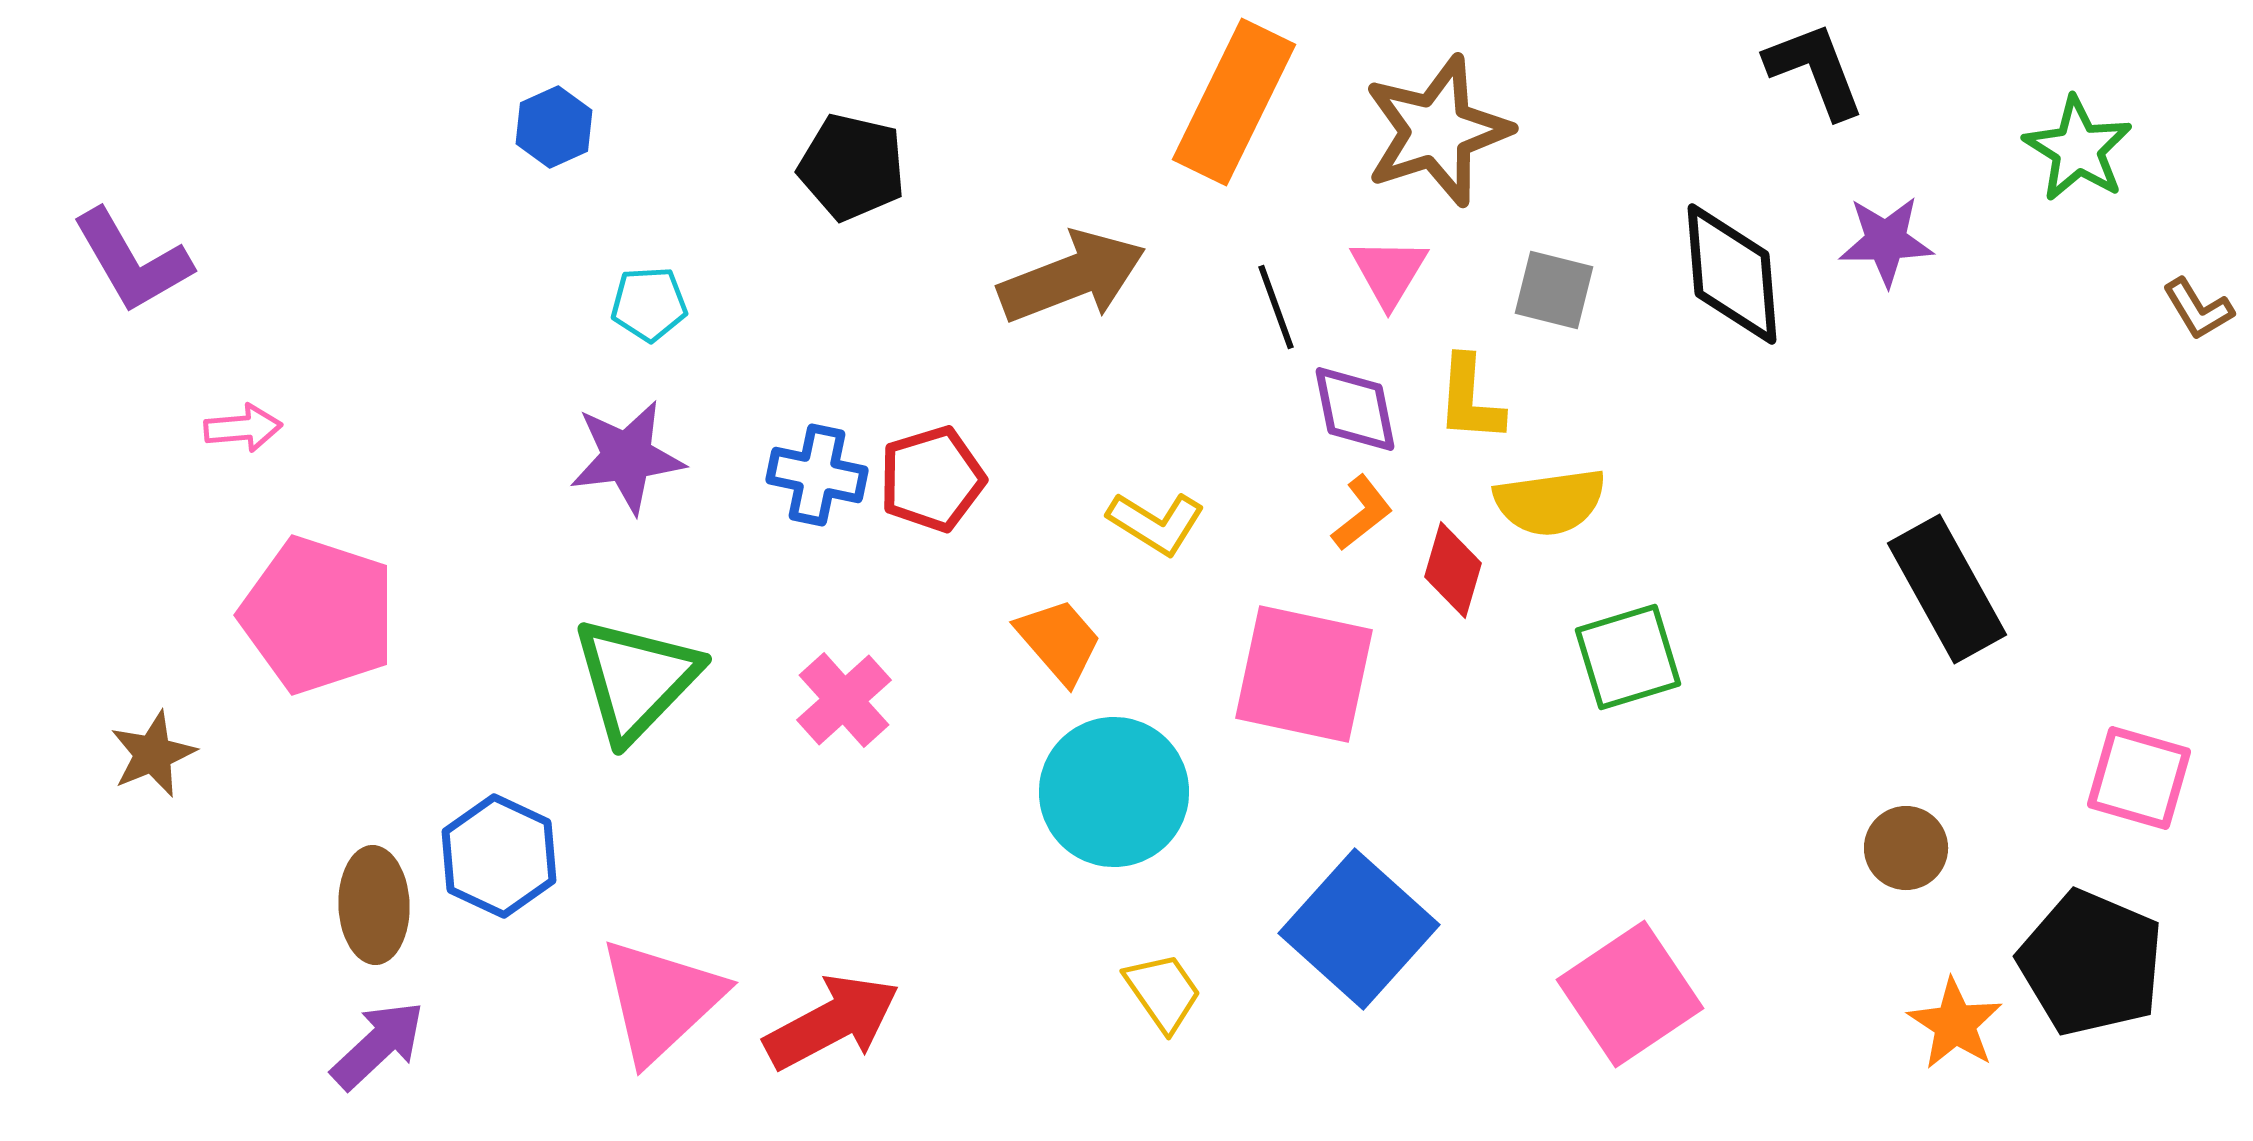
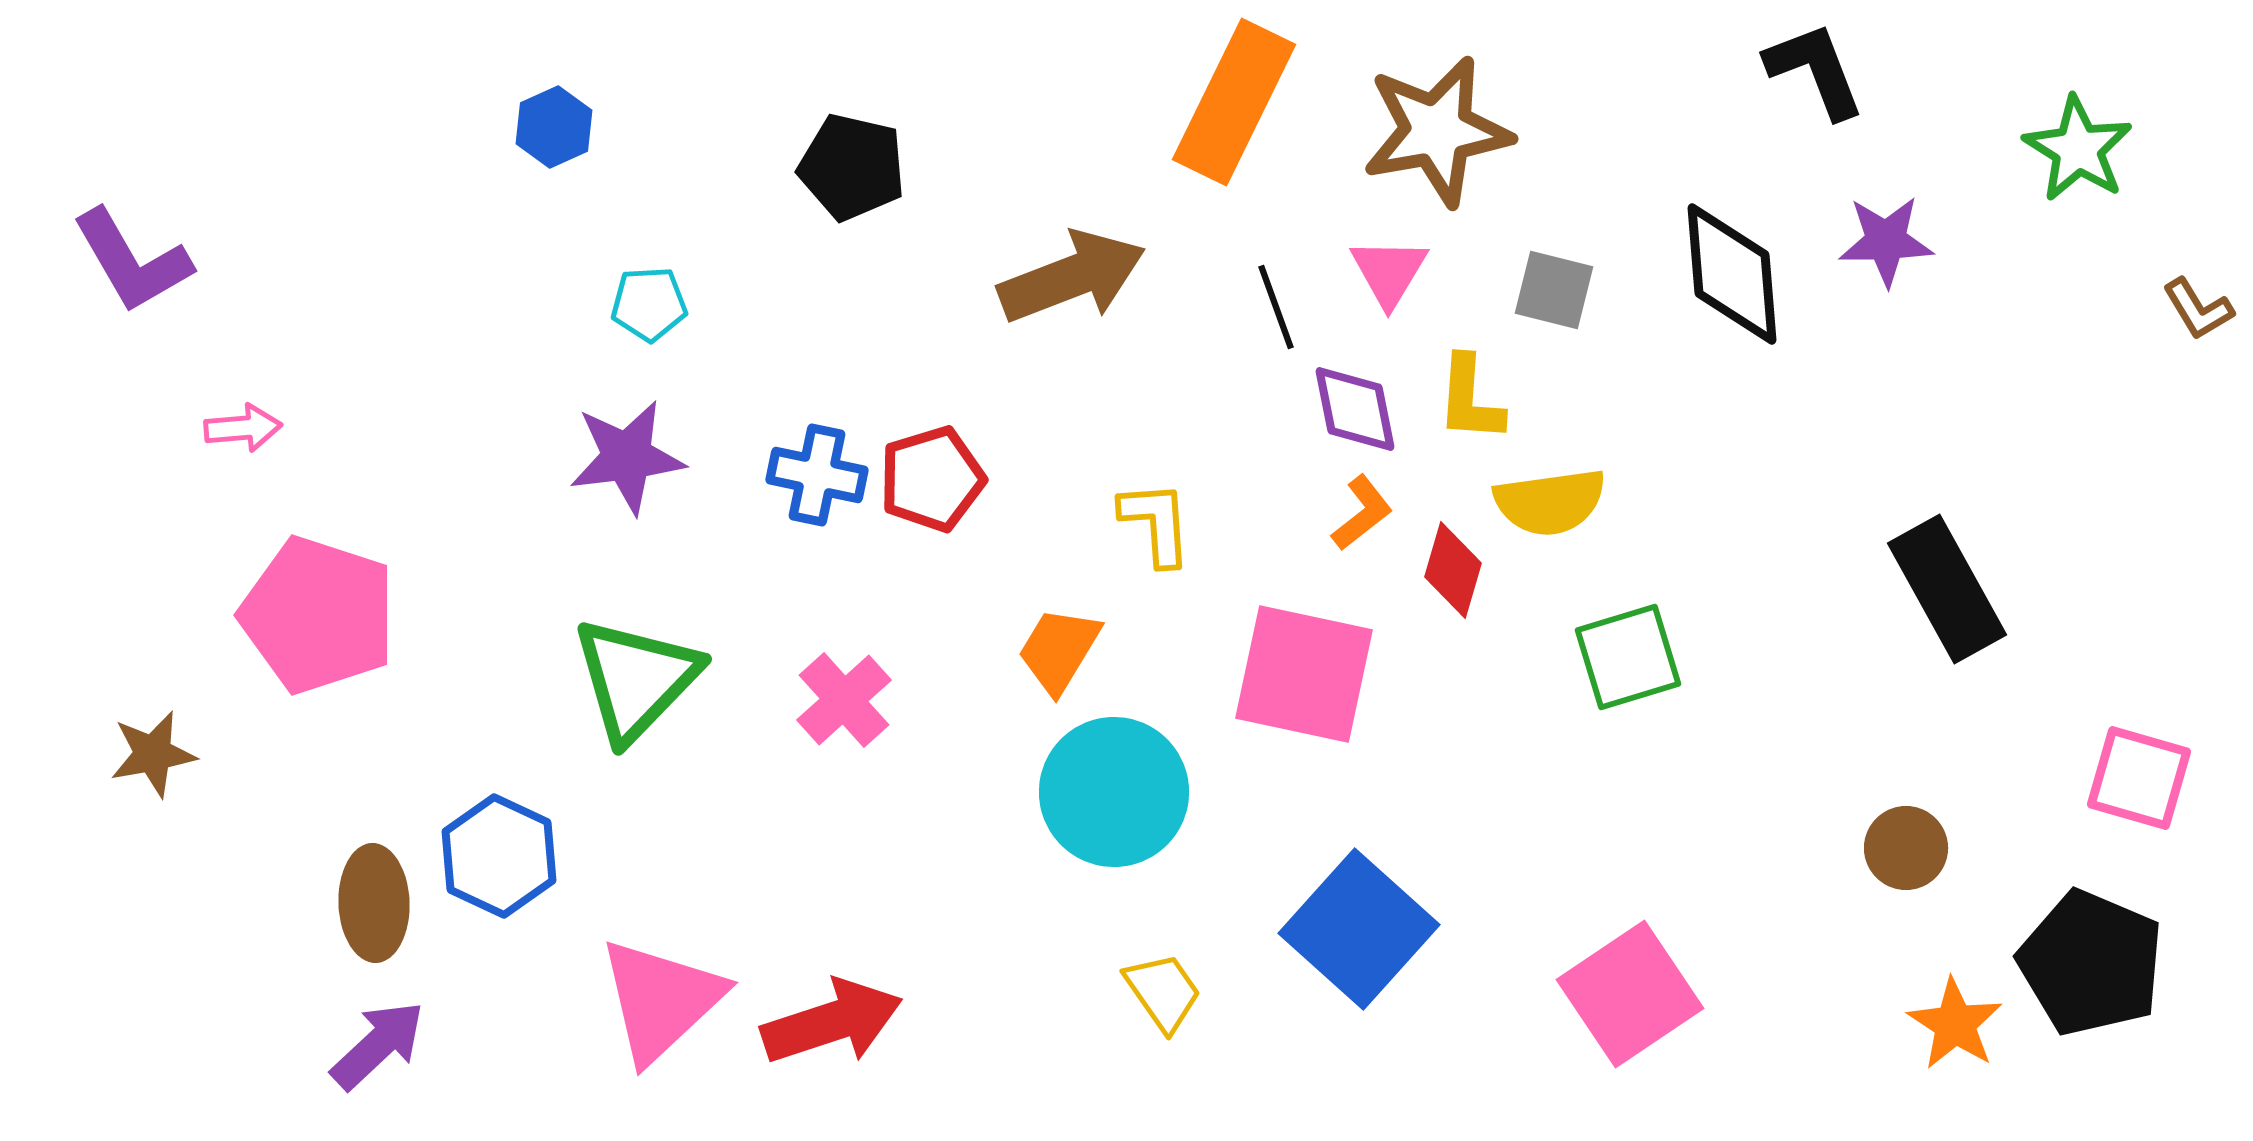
brown star at (1437, 131): rotated 8 degrees clockwise
yellow L-shape at (1156, 523): rotated 126 degrees counterclockwise
orange trapezoid at (1059, 641): moved 9 px down; rotated 108 degrees counterclockwise
brown star at (153, 754): rotated 12 degrees clockwise
brown ellipse at (374, 905): moved 2 px up
red arrow at (832, 1022): rotated 10 degrees clockwise
